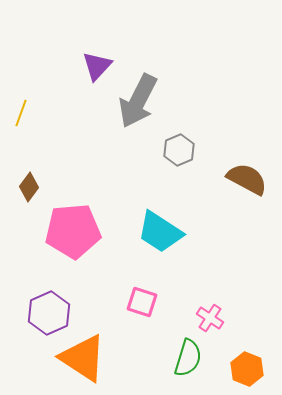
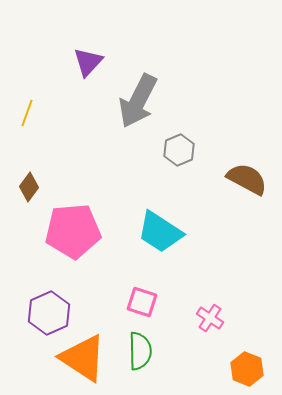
purple triangle: moved 9 px left, 4 px up
yellow line: moved 6 px right
green semicircle: moved 48 px left, 7 px up; rotated 18 degrees counterclockwise
